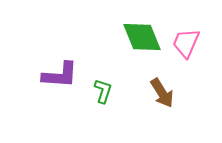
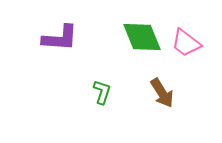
pink trapezoid: rotated 76 degrees counterclockwise
purple L-shape: moved 37 px up
green L-shape: moved 1 px left, 1 px down
